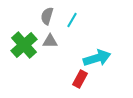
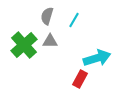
cyan line: moved 2 px right
